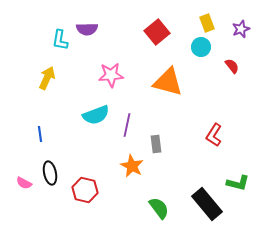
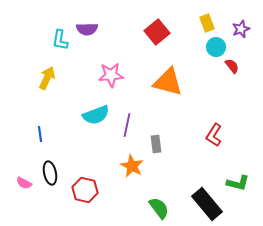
cyan circle: moved 15 px right
